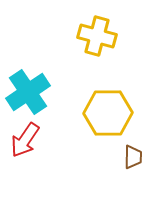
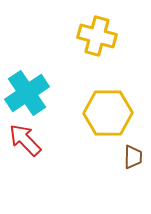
cyan cross: moved 1 px left, 1 px down
red arrow: rotated 102 degrees clockwise
